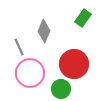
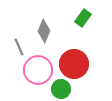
pink circle: moved 8 px right, 3 px up
